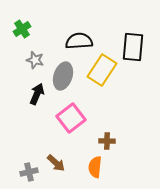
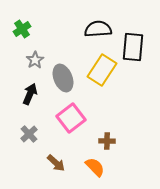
black semicircle: moved 19 px right, 12 px up
gray star: rotated 24 degrees clockwise
gray ellipse: moved 2 px down; rotated 40 degrees counterclockwise
black arrow: moved 7 px left
orange semicircle: rotated 130 degrees clockwise
gray cross: moved 38 px up; rotated 30 degrees counterclockwise
